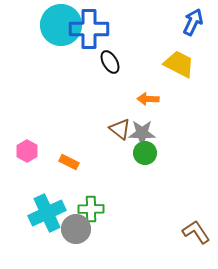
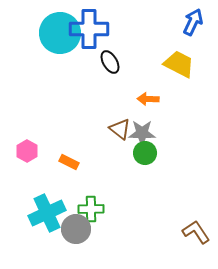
cyan circle: moved 1 px left, 8 px down
